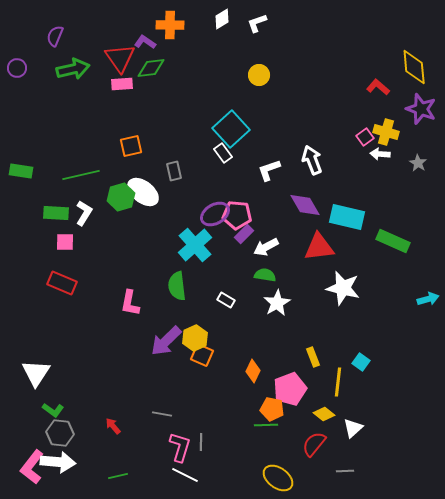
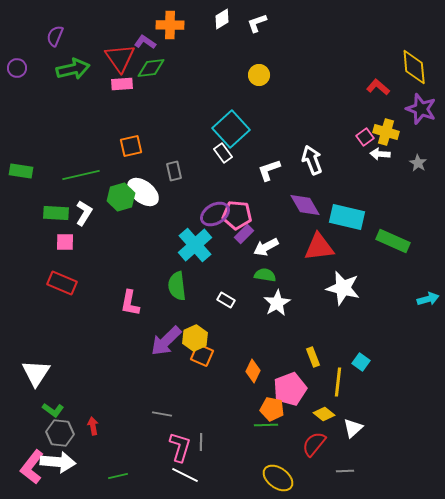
red arrow at (113, 426): moved 20 px left; rotated 30 degrees clockwise
